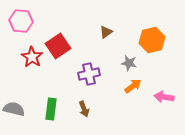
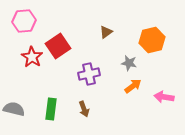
pink hexagon: moved 3 px right; rotated 10 degrees counterclockwise
